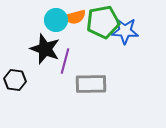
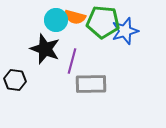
orange semicircle: rotated 30 degrees clockwise
green pentagon: rotated 16 degrees clockwise
blue star: rotated 20 degrees counterclockwise
purple line: moved 7 px right
